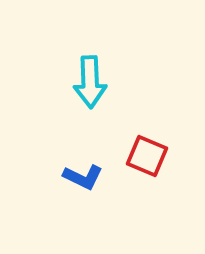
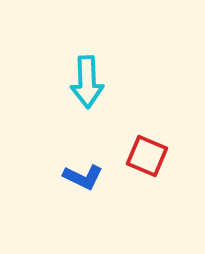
cyan arrow: moved 3 px left
